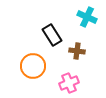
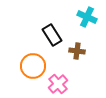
pink cross: moved 11 px left, 1 px down; rotated 18 degrees counterclockwise
